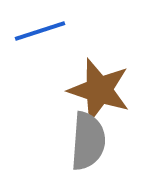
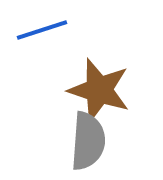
blue line: moved 2 px right, 1 px up
